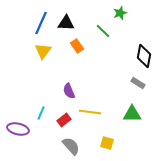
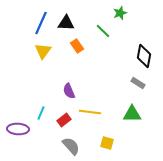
purple ellipse: rotated 10 degrees counterclockwise
